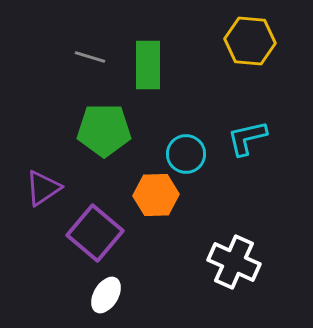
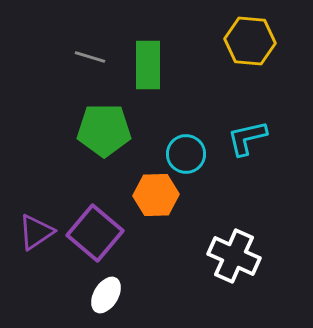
purple triangle: moved 7 px left, 44 px down
white cross: moved 6 px up
